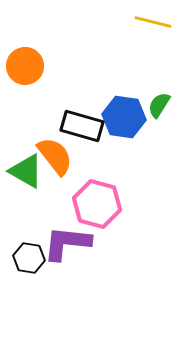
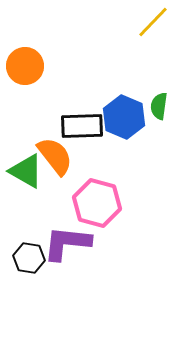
yellow line: rotated 60 degrees counterclockwise
green semicircle: moved 1 px down; rotated 24 degrees counterclockwise
blue hexagon: rotated 15 degrees clockwise
black rectangle: rotated 18 degrees counterclockwise
pink hexagon: moved 1 px up
